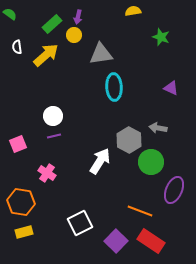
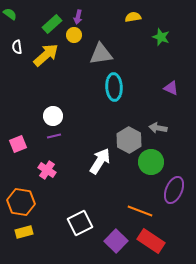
yellow semicircle: moved 6 px down
pink cross: moved 3 px up
